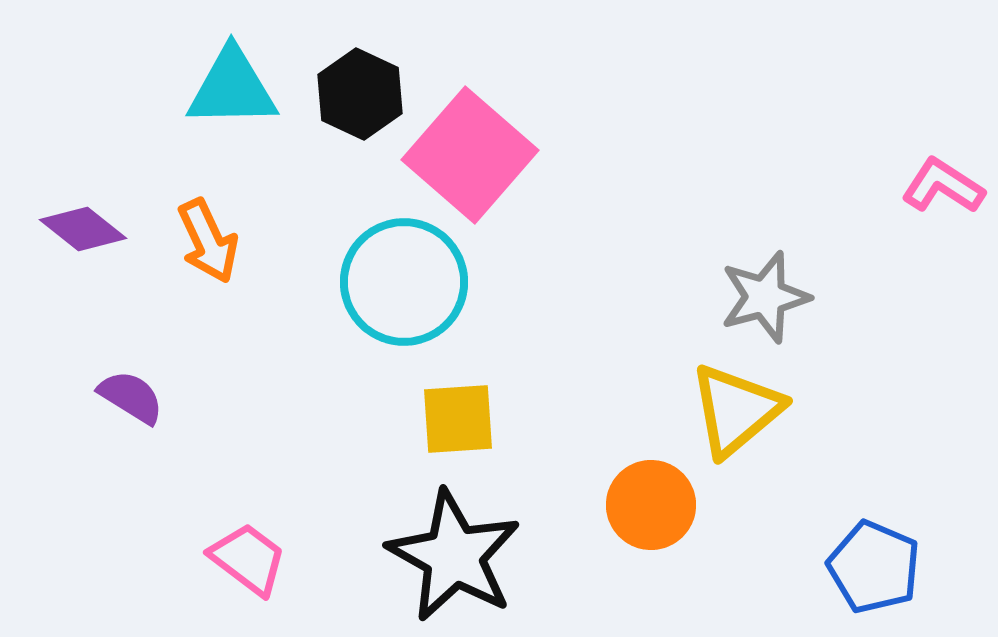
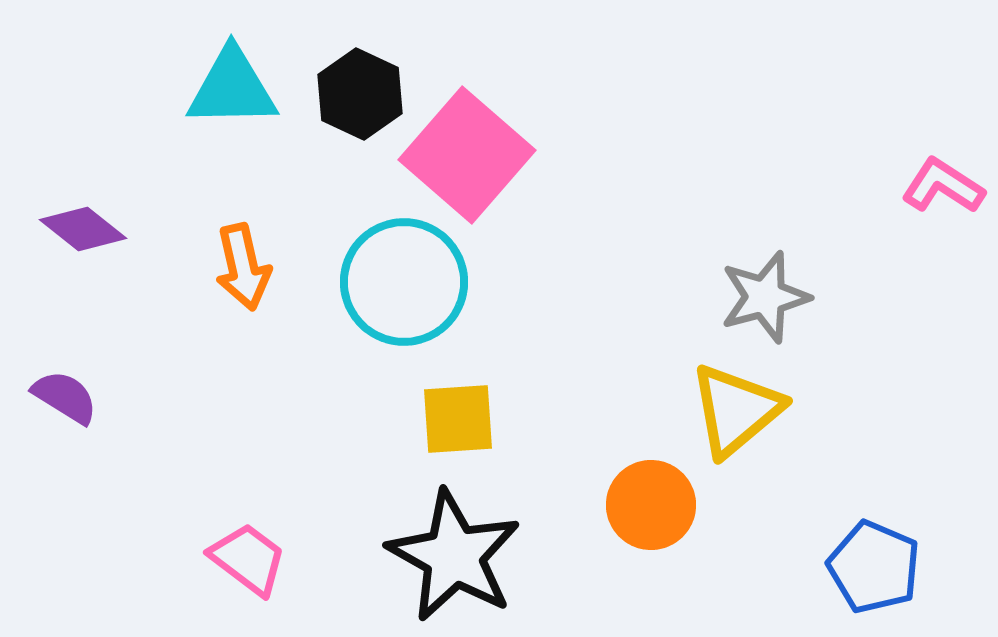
pink square: moved 3 px left
orange arrow: moved 35 px right, 26 px down; rotated 12 degrees clockwise
purple semicircle: moved 66 px left
